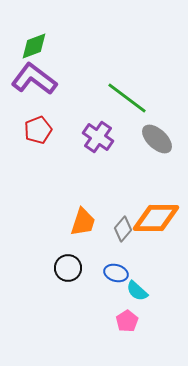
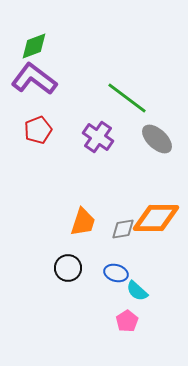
gray diamond: rotated 40 degrees clockwise
